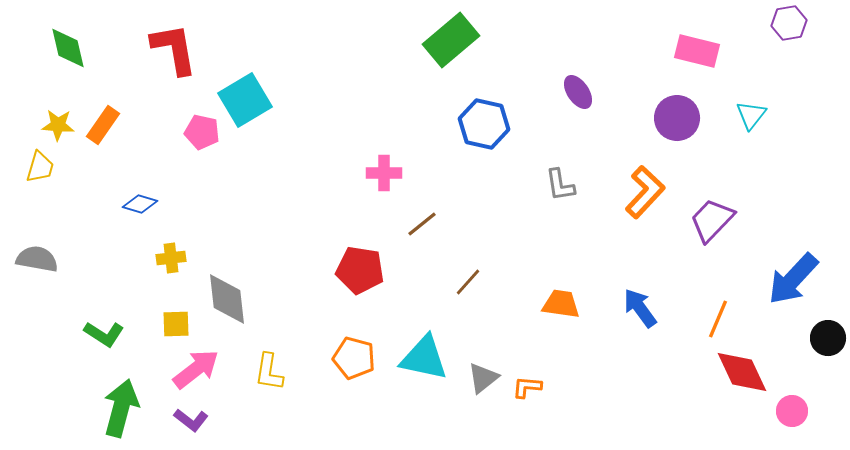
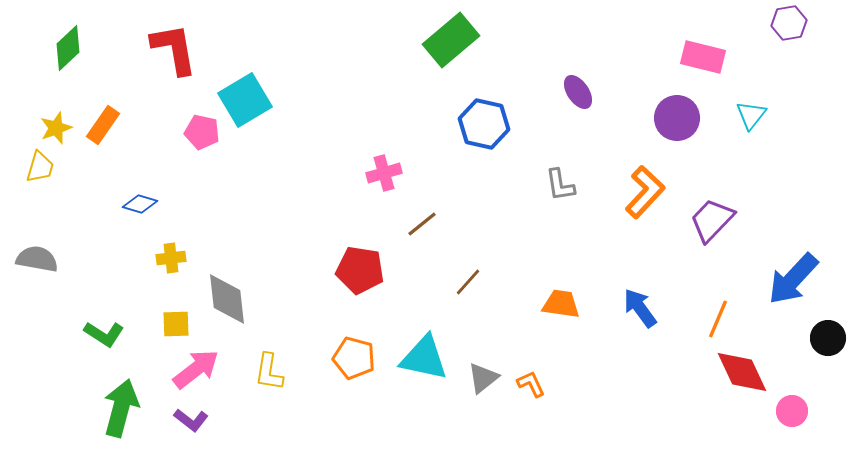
green diamond at (68, 48): rotated 60 degrees clockwise
pink rectangle at (697, 51): moved 6 px right, 6 px down
yellow star at (58, 125): moved 2 px left, 3 px down; rotated 24 degrees counterclockwise
pink cross at (384, 173): rotated 16 degrees counterclockwise
orange L-shape at (527, 387): moved 4 px right, 3 px up; rotated 60 degrees clockwise
